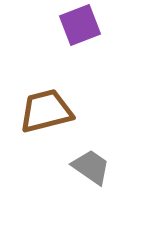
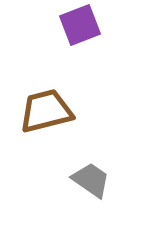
gray trapezoid: moved 13 px down
